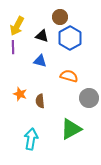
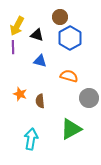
black triangle: moved 5 px left, 1 px up
